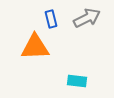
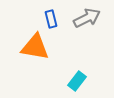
orange triangle: rotated 12 degrees clockwise
cyan rectangle: rotated 60 degrees counterclockwise
